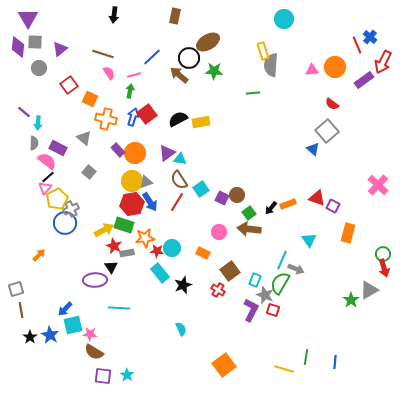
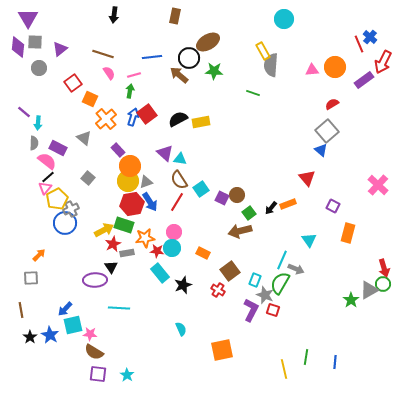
red line at (357, 45): moved 2 px right, 1 px up
yellow rectangle at (263, 51): rotated 12 degrees counterclockwise
blue line at (152, 57): rotated 36 degrees clockwise
red square at (69, 85): moved 4 px right, 2 px up
green line at (253, 93): rotated 24 degrees clockwise
red semicircle at (332, 104): rotated 112 degrees clockwise
orange cross at (106, 119): rotated 35 degrees clockwise
blue triangle at (313, 149): moved 8 px right, 1 px down
orange circle at (135, 153): moved 5 px left, 13 px down
purple triangle at (167, 153): moved 2 px left; rotated 42 degrees counterclockwise
gray square at (89, 172): moved 1 px left, 6 px down
yellow circle at (132, 181): moved 4 px left
red triangle at (317, 198): moved 10 px left, 20 px up; rotated 30 degrees clockwise
brown arrow at (249, 229): moved 9 px left, 2 px down; rotated 20 degrees counterclockwise
pink circle at (219, 232): moved 45 px left
red star at (114, 246): moved 1 px left, 2 px up; rotated 21 degrees clockwise
green circle at (383, 254): moved 30 px down
gray square at (16, 289): moved 15 px right, 11 px up; rotated 14 degrees clockwise
orange square at (224, 365): moved 2 px left, 15 px up; rotated 25 degrees clockwise
yellow line at (284, 369): rotated 60 degrees clockwise
purple square at (103, 376): moved 5 px left, 2 px up
